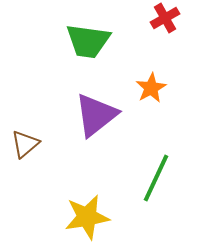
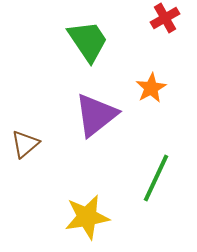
green trapezoid: rotated 132 degrees counterclockwise
